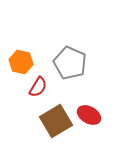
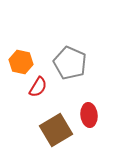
red ellipse: rotated 55 degrees clockwise
brown square: moved 9 px down
